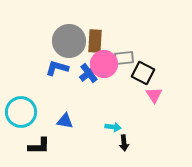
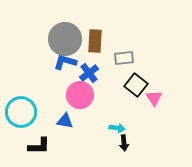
gray circle: moved 4 px left, 2 px up
pink circle: moved 24 px left, 31 px down
blue L-shape: moved 8 px right, 6 px up
black square: moved 7 px left, 12 px down; rotated 10 degrees clockwise
pink triangle: moved 3 px down
cyan arrow: moved 4 px right, 1 px down
